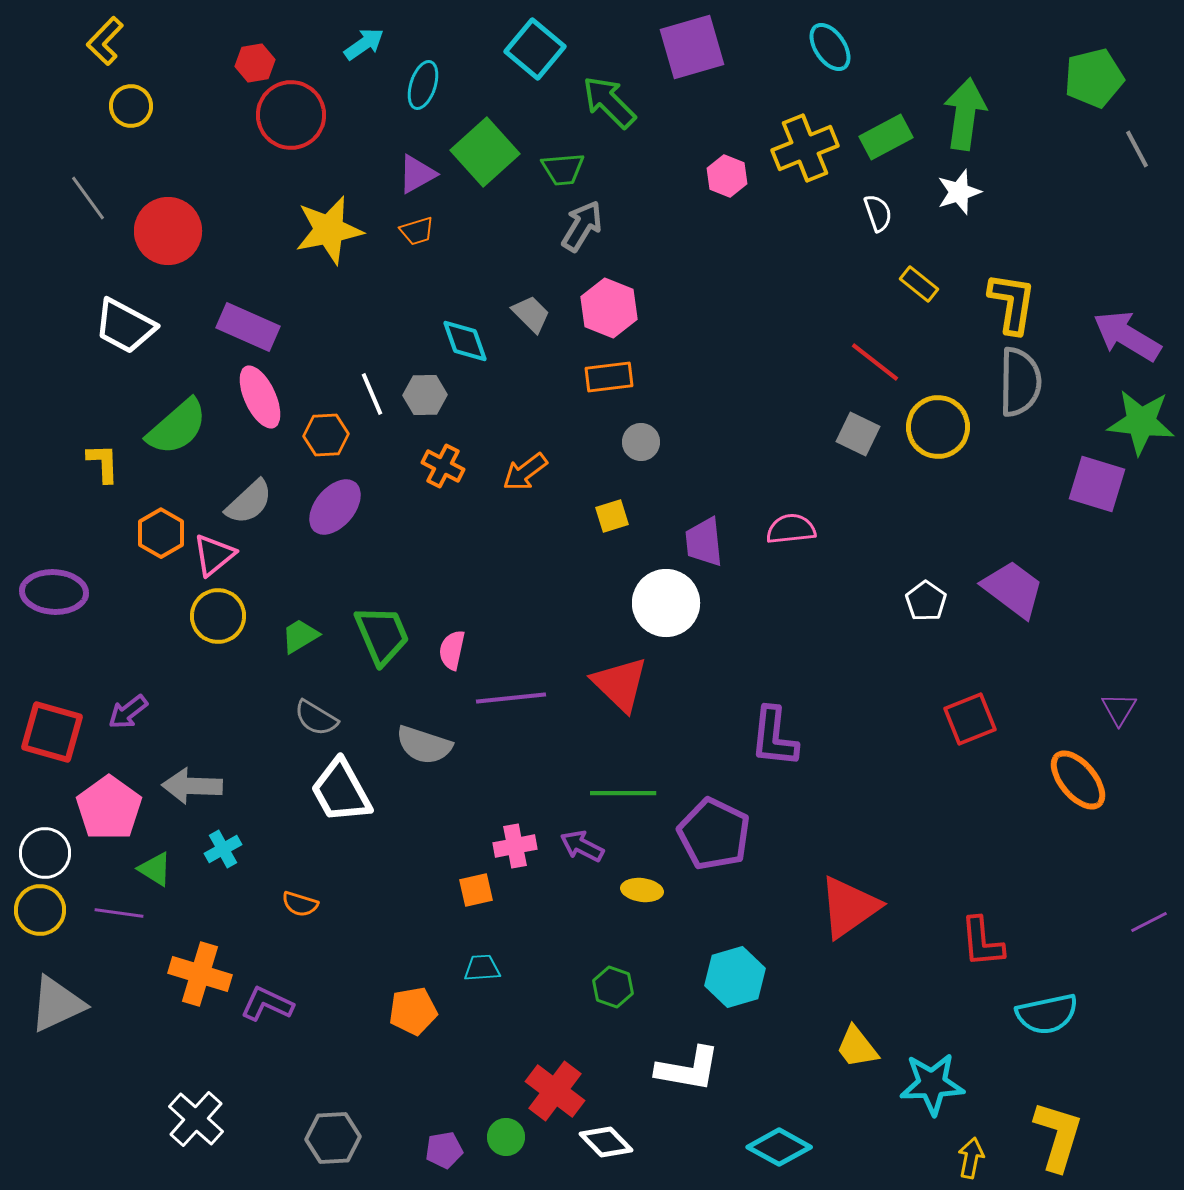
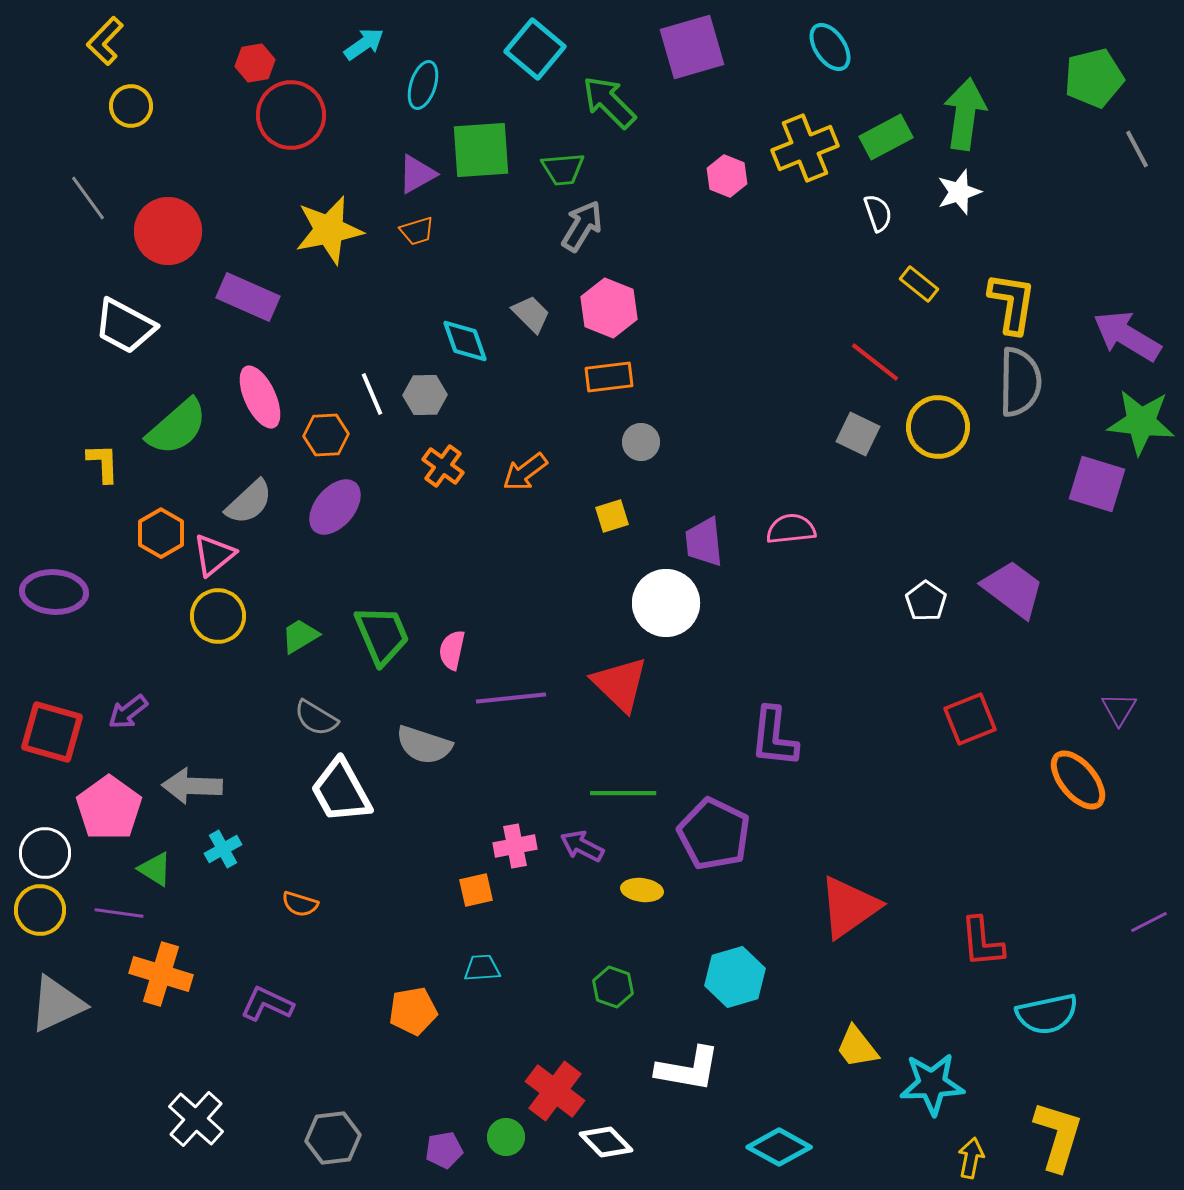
green square at (485, 152): moved 4 px left, 2 px up; rotated 38 degrees clockwise
purple rectangle at (248, 327): moved 30 px up
orange cross at (443, 466): rotated 9 degrees clockwise
orange cross at (200, 974): moved 39 px left
gray hexagon at (333, 1138): rotated 4 degrees counterclockwise
